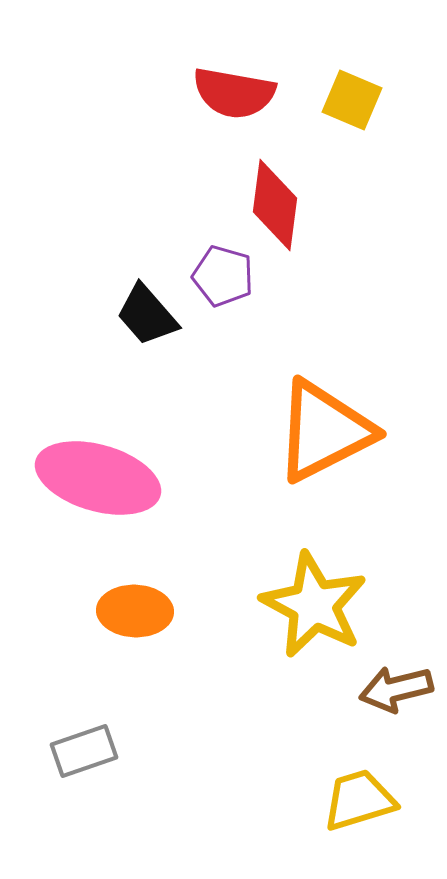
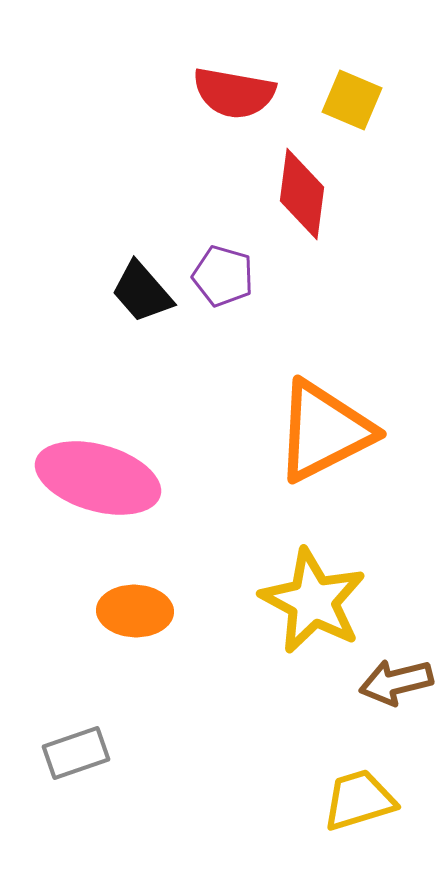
red diamond: moved 27 px right, 11 px up
black trapezoid: moved 5 px left, 23 px up
yellow star: moved 1 px left, 4 px up
brown arrow: moved 7 px up
gray rectangle: moved 8 px left, 2 px down
